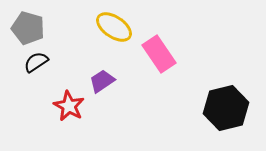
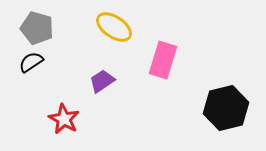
gray pentagon: moved 9 px right
pink rectangle: moved 4 px right, 6 px down; rotated 51 degrees clockwise
black semicircle: moved 5 px left
red star: moved 5 px left, 13 px down
